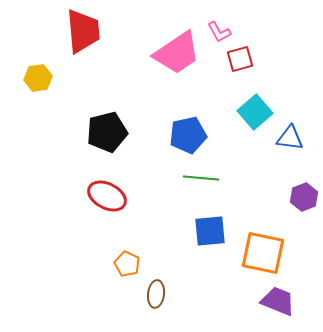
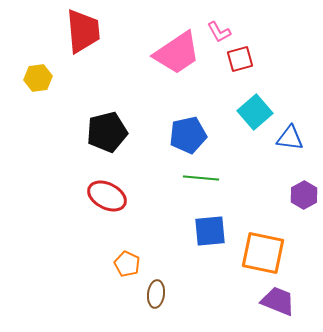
purple hexagon: moved 2 px up; rotated 8 degrees counterclockwise
